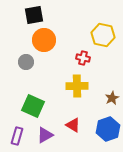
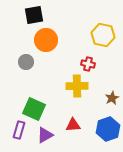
orange circle: moved 2 px right
red cross: moved 5 px right, 6 px down
green square: moved 1 px right, 3 px down
red triangle: rotated 35 degrees counterclockwise
purple rectangle: moved 2 px right, 6 px up
